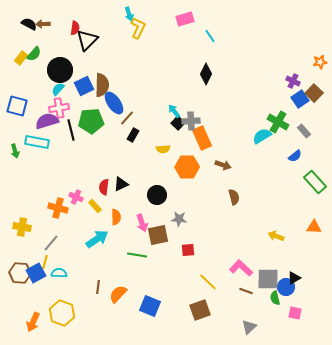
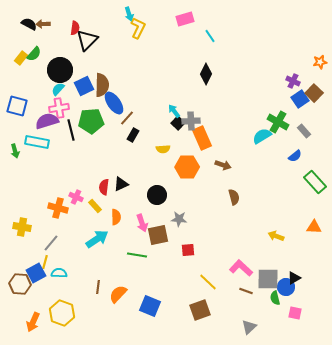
brown hexagon at (20, 273): moved 11 px down
